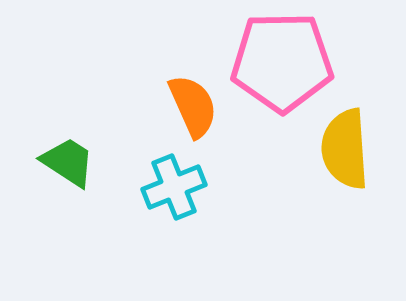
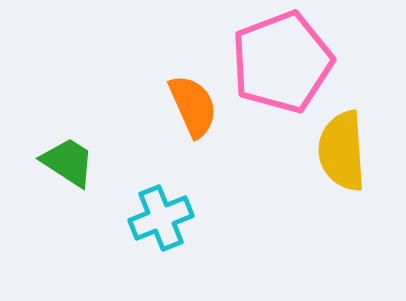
pink pentagon: rotated 20 degrees counterclockwise
yellow semicircle: moved 3 px left, 2 px down
cyan cross: moved 13 px left, 31 px down
